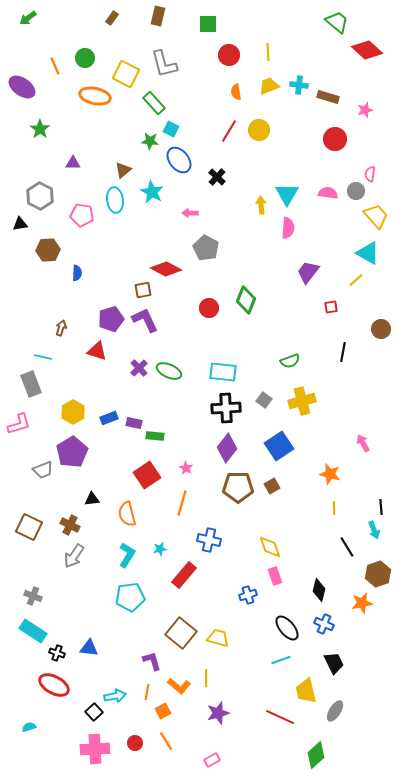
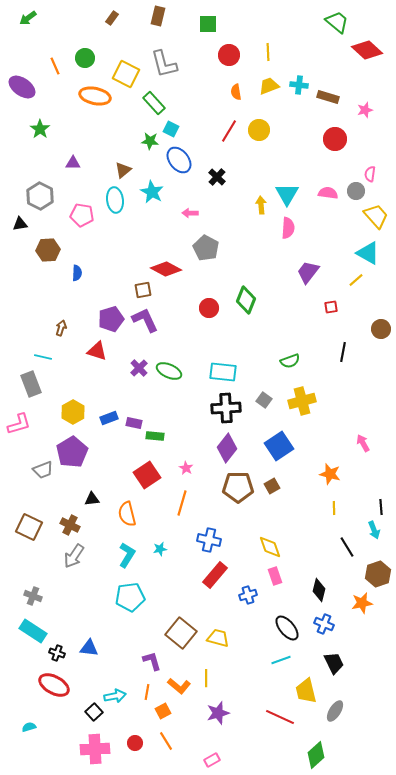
red rectangle at (184, 575): moved 31 px right
